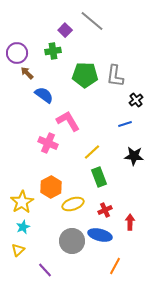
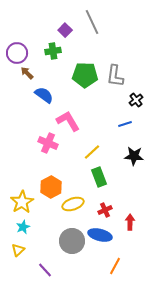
gray line: moved 1 px down; rotated 25 degrees clockwise
